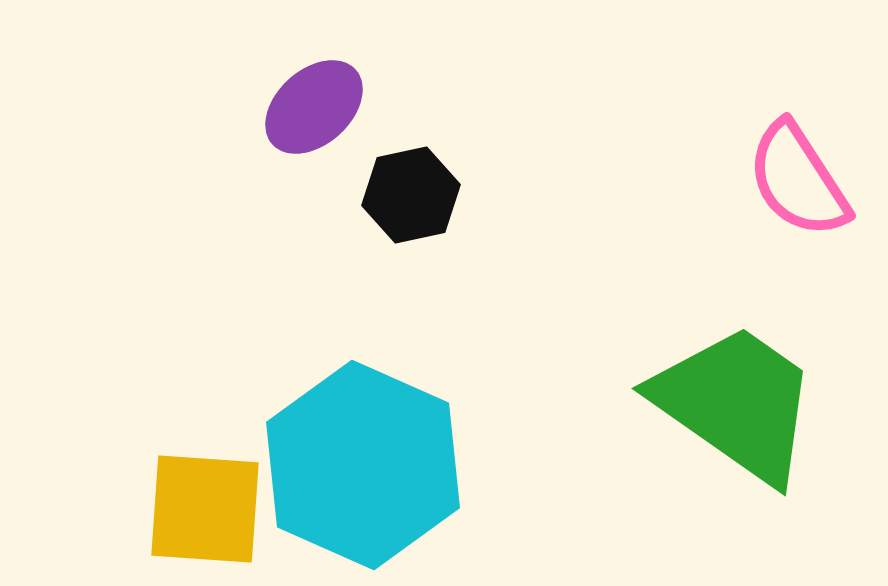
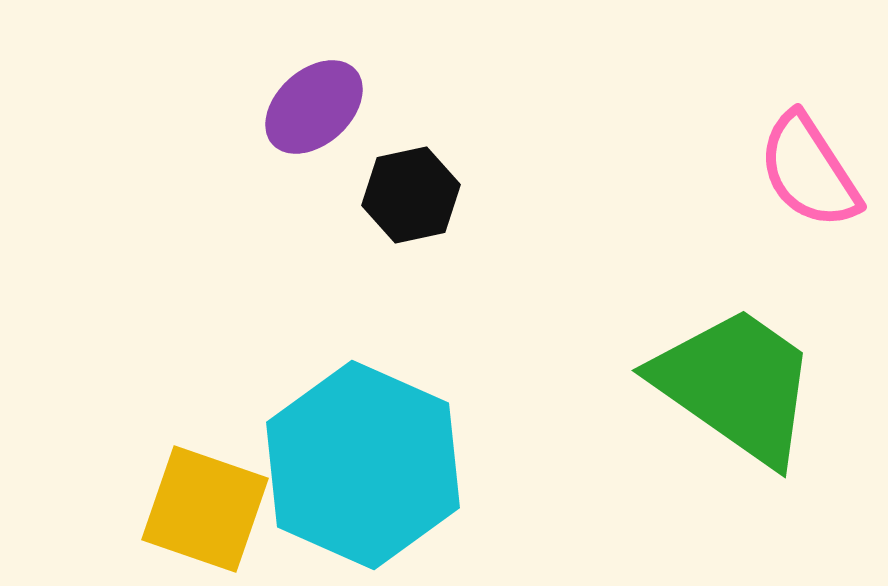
pink semicircle: moved 11 px right, 9 px up
green trapezoid: moved 18 px up
yellow square: rotated 15 degrees clockwise
